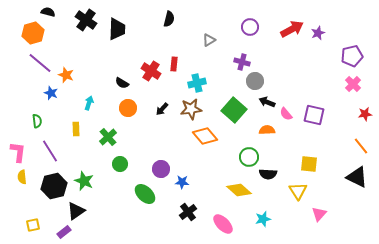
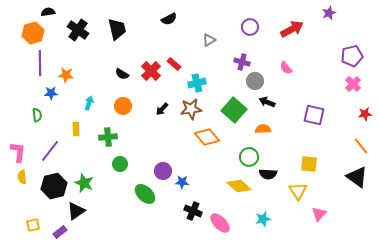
black semicircle at (48, 12): rotated 24 degrees counterclockwise
black semicircle at (169, 19): rotated 49 degrees clockwise
black cross at (86, 20): moved 8 px left, 10 px down
black trapezoid at (117, 29): rotated 15 degrees counterclockwise
purple star at (318, 33): moved 11 px right, 20 px up
purple line at (40, 63): rotated 50 degrees clockwise
red rectangle at (174, 64): rotated 56 degrees counterclockwise
red cross at (151, 71): rotated 12 degrees clockwise
orange star at (66, 75): rotated 14 degrees counterclockwise
black semicircle at (122, 83): moved 9 px up
blue star at (51, 93): rotated 24 degrees counterclockwise
orange circle at (128, 108): moved 5 px left, 2 px up
pink semicircle at (286, 114): moved 46 px up
green semicircle at (37, 121): moved 6 px up
orange semicircle at (267, 130): moved 4 px left, 1 px up
orange diamond at (205, 136): moved 2 px right, 1 px down
green cross at (108, 137): rotated 36 degrees clockwise
purple line at (50, 151): rotated 70 degrees clockwise
purple circle at (161, 169): moved 2 px right, 2 px down
black triangle at (357, 177): rotated 10 degrees clockwise
green star at (84, 181): moved 2 px down
yellow diamond at (239, 190): moved 4 px up
black cross at (188, 212): moved 5 px right, 1 px up; rotated 30 degrees counterclockwise
pink ellipse at (223, 224): moved 3 px left, 1 px up
purple rectangle at (64, 232): moved 4 px left
